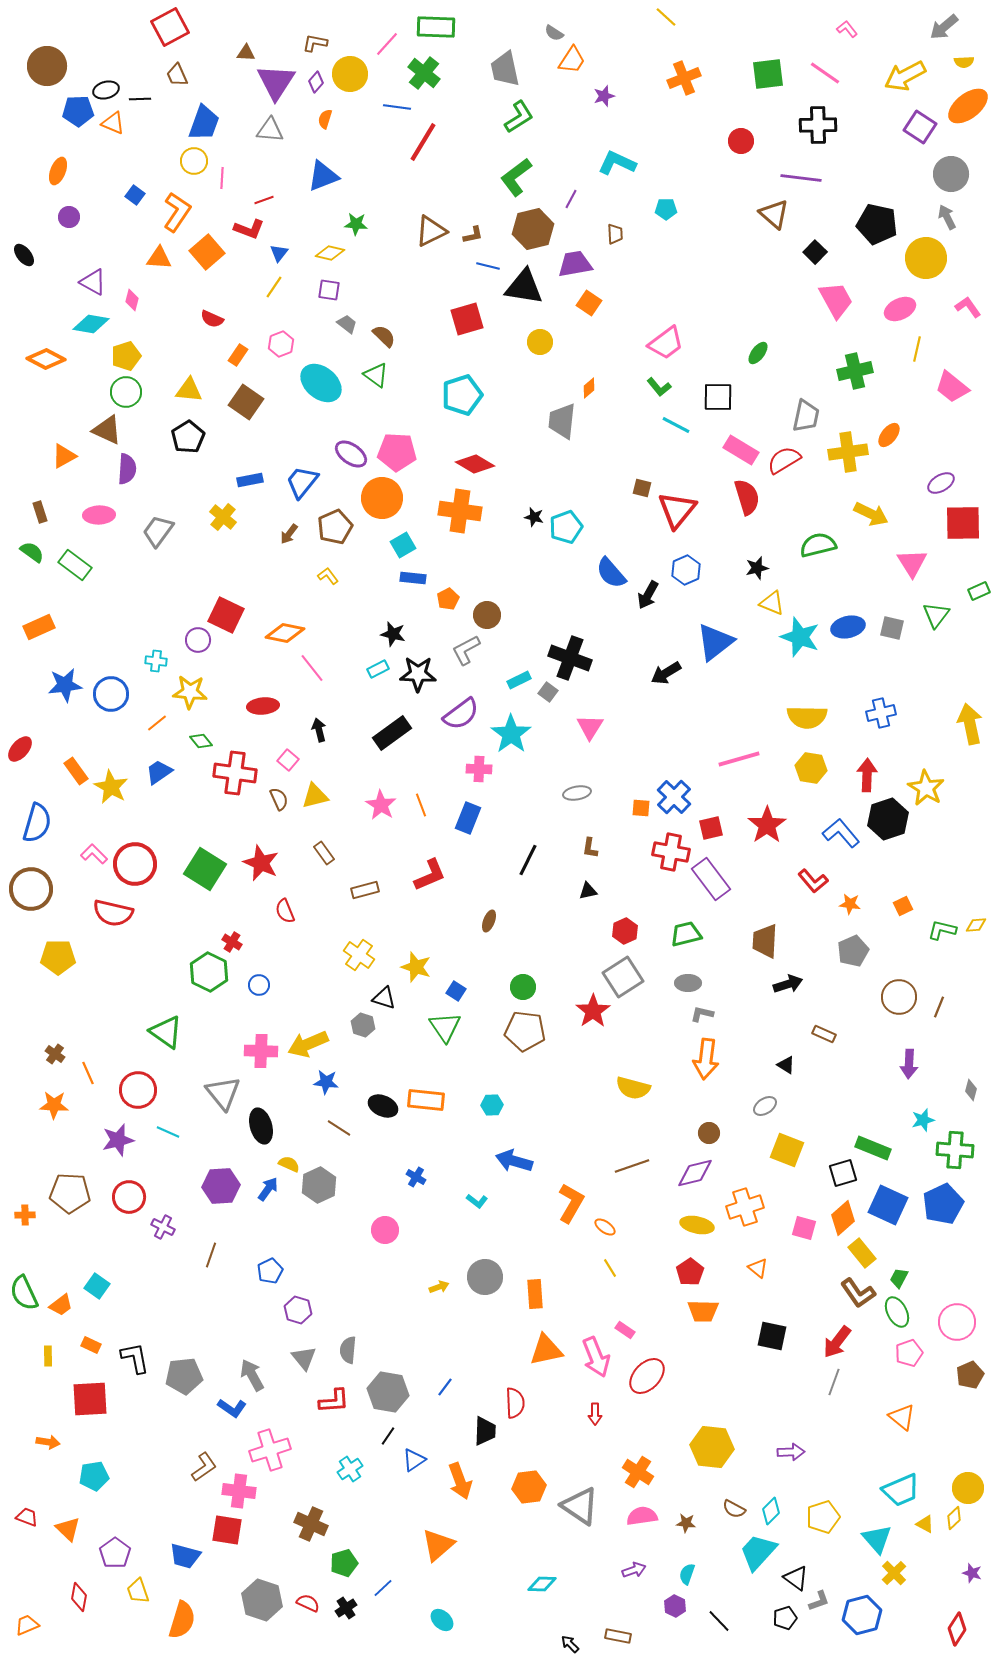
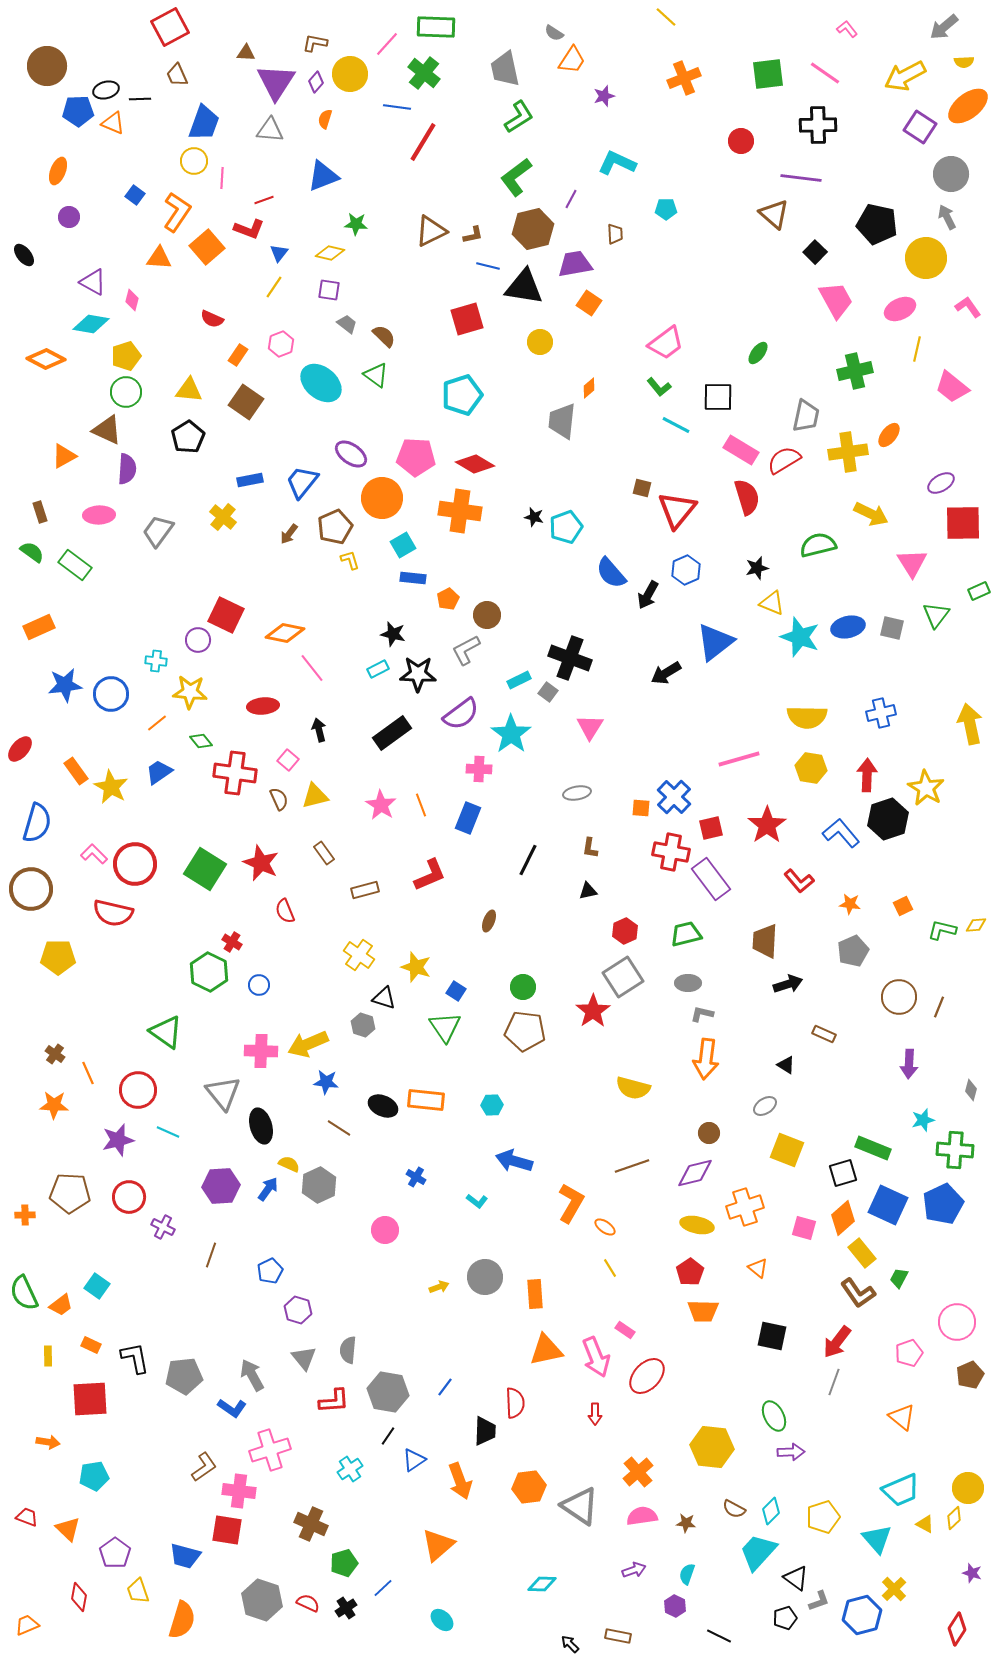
orange square at (207, 252): moved 5 px up
pink pentagon at (397, 452): moved 19 px right, 5 px down
yellow L-shape at (328, 576): moved 22 px right, 16 px up; rotated 20 degrees clockwise
red L-shape at (813, 881): moved 14 px left
green ellipse at (897, 1312): moved 123 px left, 104 px down
orange cross at (638, 1472): rotated 16 degrees clockwise
yellow cross at (894, 1573): moved 16 px down
black line at (719, 1621): moved 15 px down; rotated 20 degrees counterclockwise
